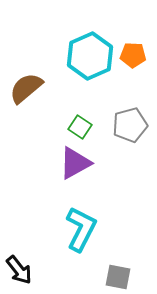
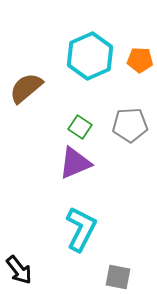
orange pentagon: moved 7 px right, 5 px down
gray pentagon: rotated 12 degrees clockwise
purple triangle: rotated 6 degrees clockwise
